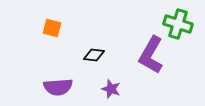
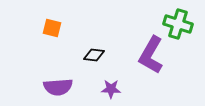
purple star: rotated 18 degrees counterclockwise
